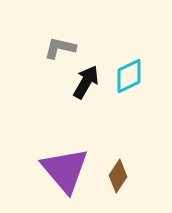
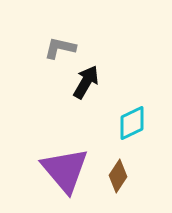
cyan diamond: moved 3 px right, 47 px down
